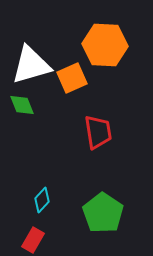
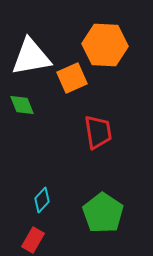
white triangle: moved 8 px up; rotated 6 degrees clockwise
